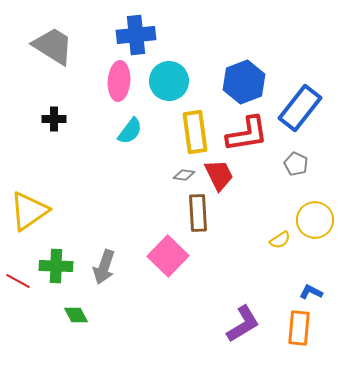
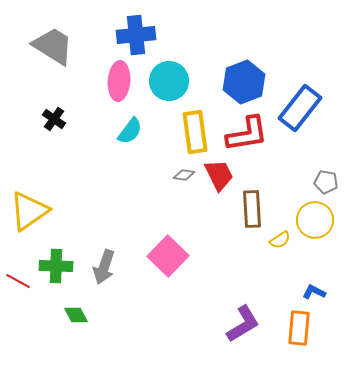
black cross: rotated 35 degrees clockwise
gray pentagon: moved 30 px right, 18 px down; rotated 15 degrees counterclockwise
brown rectangle: moved 54 px right, 4 px up
blue L-shape: moved 3 px right
